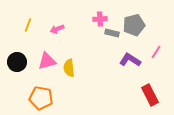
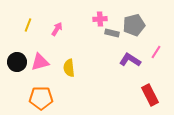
pink arrow: rotated 144 degrees clockwise
pink triangle: moved 7 px left, 1 px down
orange pentagon: rotated 10 degrees counterclockwise
